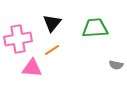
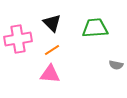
black triangle: rotated 24 degrees counterclockwise
pink triangle: moved 18 px right, 6 px down
